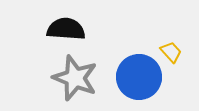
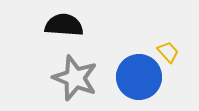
black semicircle: moved 2 px left, 4 px up
yellow trapezoid: moved 3 px left
